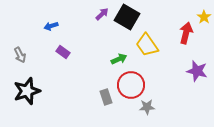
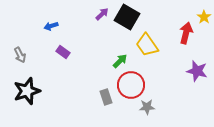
green arrow: moved 1 px right, 2 px down; rotated 21 degrees counterclockwise
